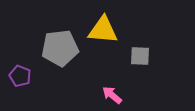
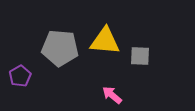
yellow triangle: moved 2 px right, 11 px down
gray pentagon: rotated 12 degrees clockwise
purple pentagon: rotated 20 degrees clockwise
